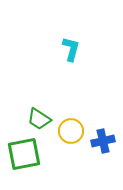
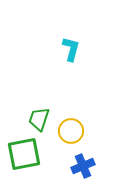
green trapezoid: rotated 75 degrees clockwise
blue cross: moved 20 px left, 25 px down; rotated 10 degrees counterclockwise
